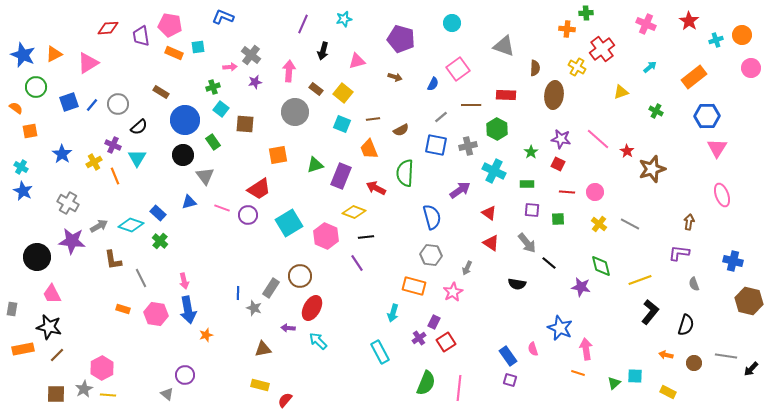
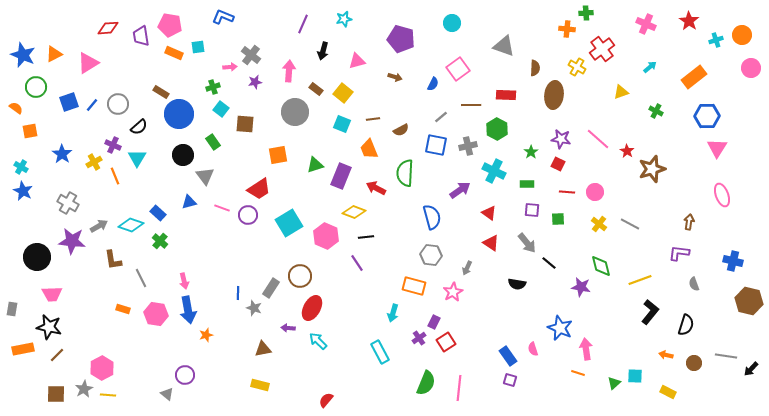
blue circle at (185, 120): moved 6 px left, 6 px up
pink trapezoid at (52, 294): rotated 65 degrees counterclockwise
red semicircle at (285, 400): moved 41 px right
